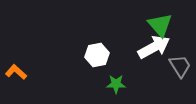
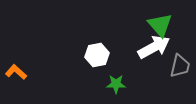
gray trapezoid: rotated 45 degrees clockwise
